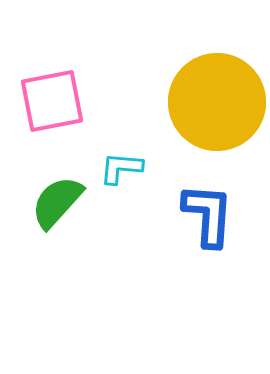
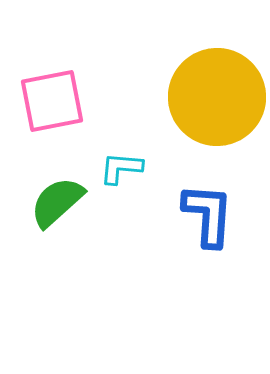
yellow circle: moved 5 px up
green semicircle: rotated 6 degrees clockwise
